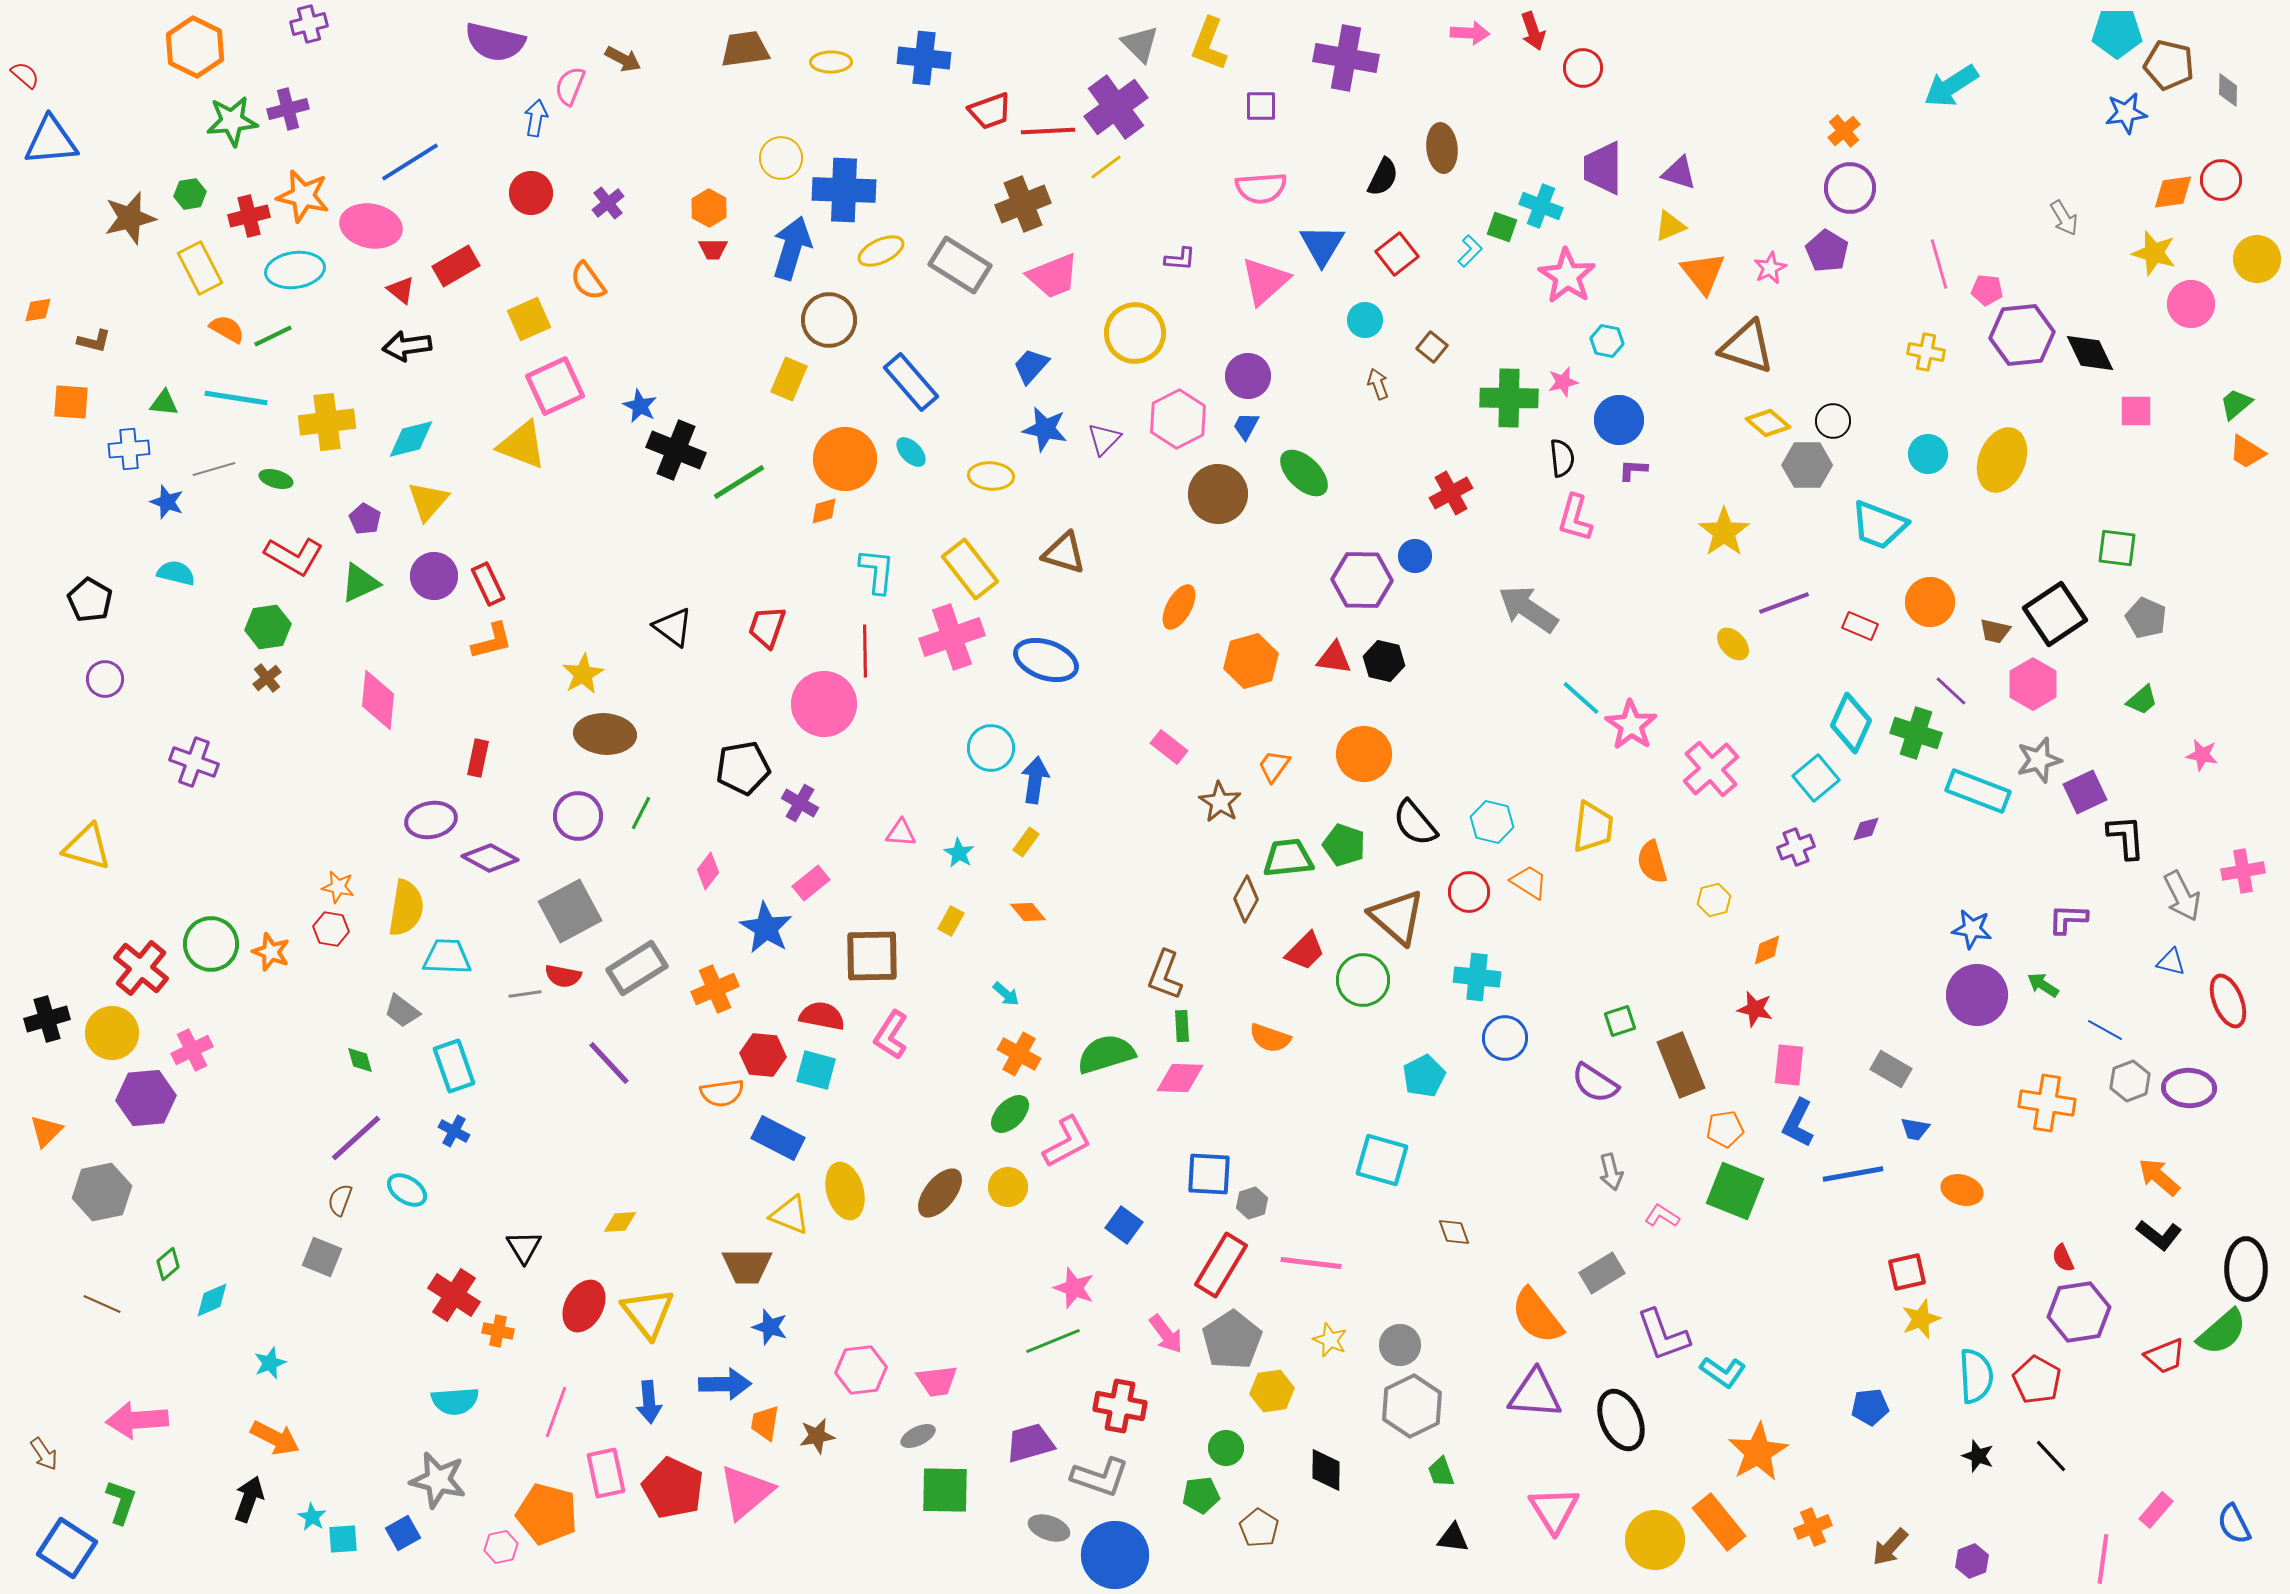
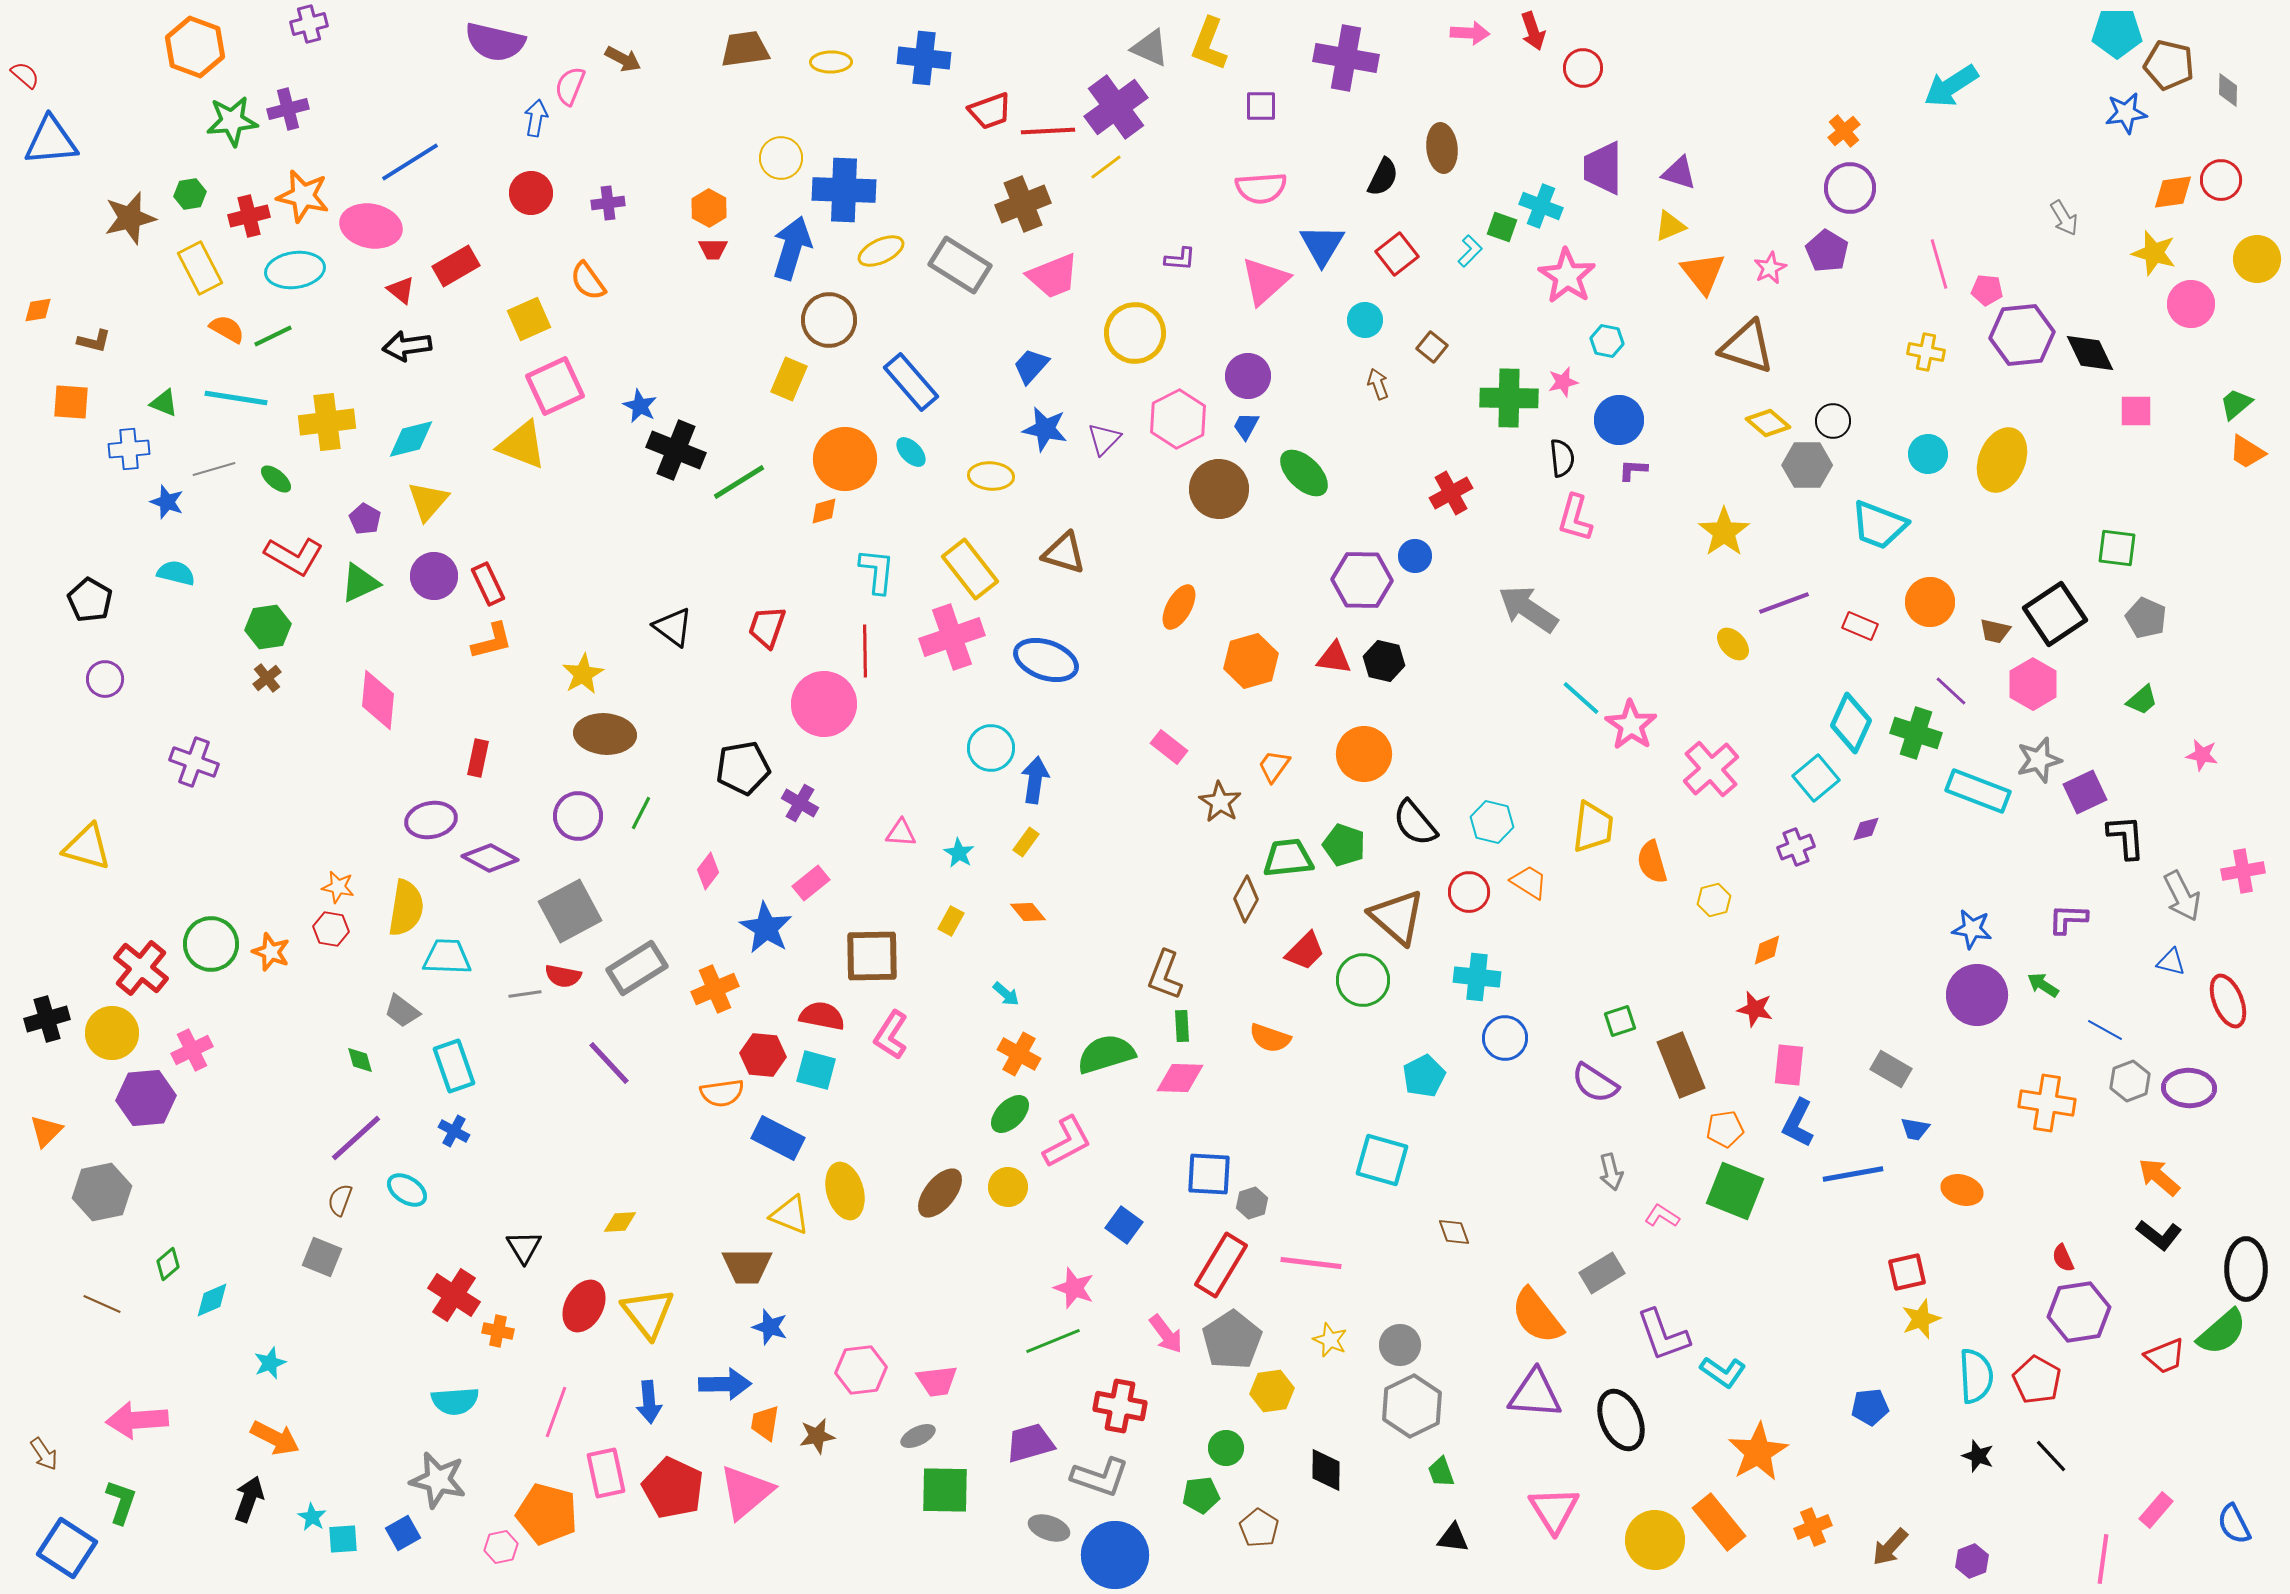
gray triangle at (1140, 44): moved 10 px right, 4 px down; rotated 21 degrees counterclockwise
orange hexagon at (195, 47): rotated 6 degrees counterclockwise
purple cross at (608, 203): rotated 32 degrees clockwise
green triangle at (164, 403): rotated 16 degrees clockwise
green ellipse at (276, 479): rotated 24 degrees clockwise
brown circle at (1218, 494): moved 1 px right, 5 px up
